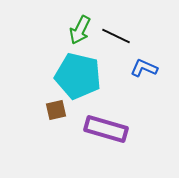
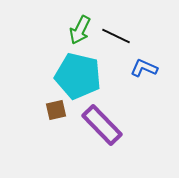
purple rectangle: moved 4 px left, 4 px up; rotated 30 degrees clockwise
